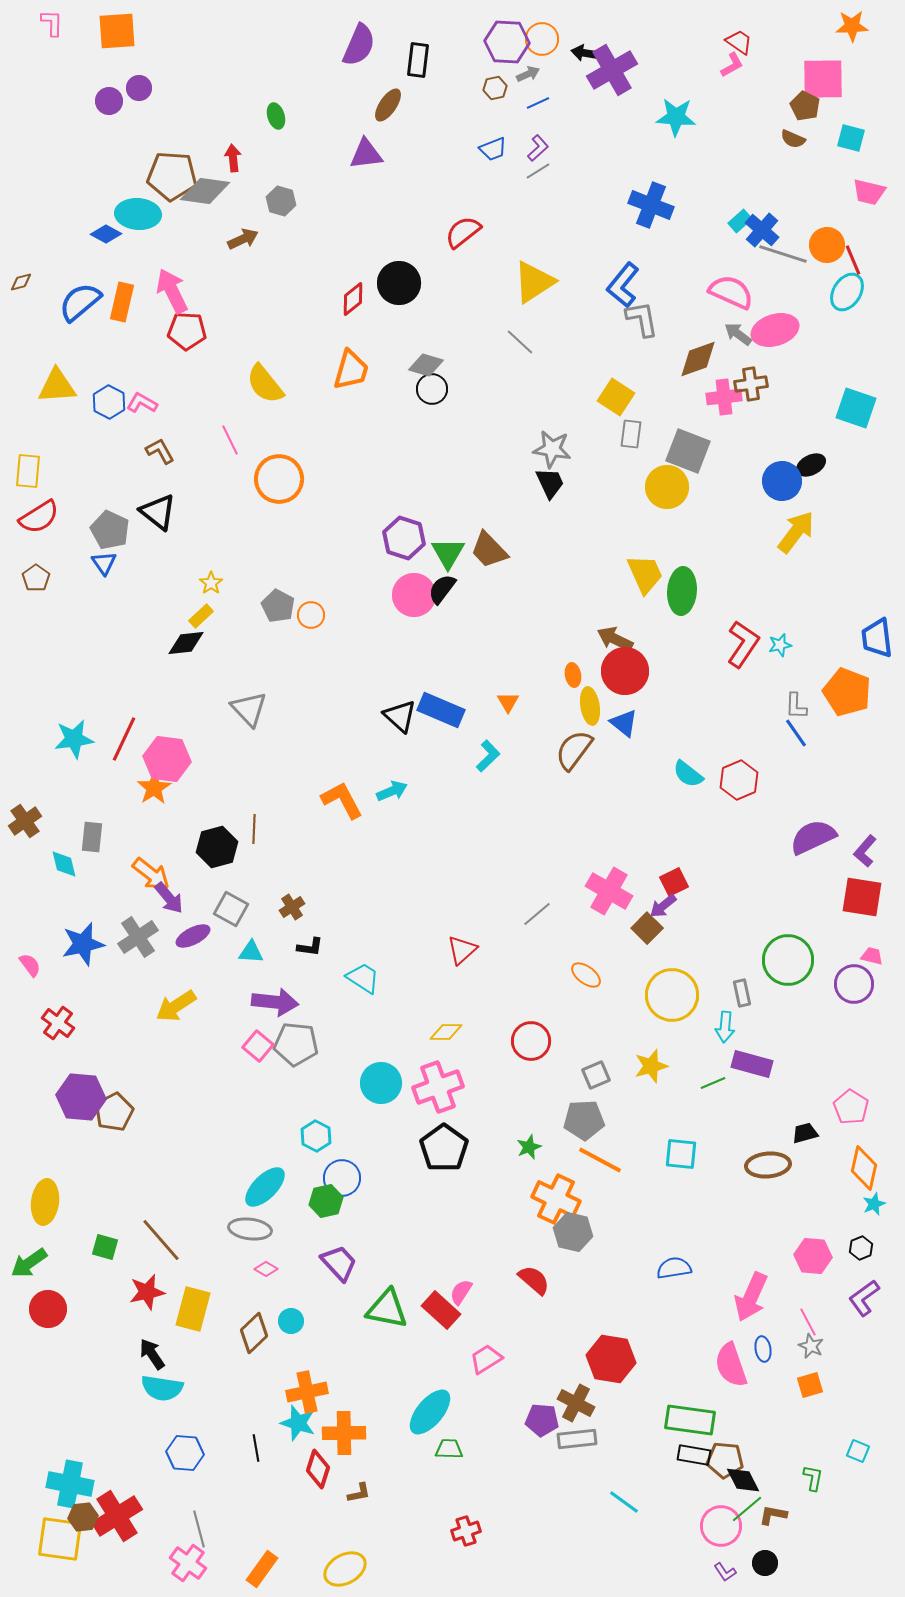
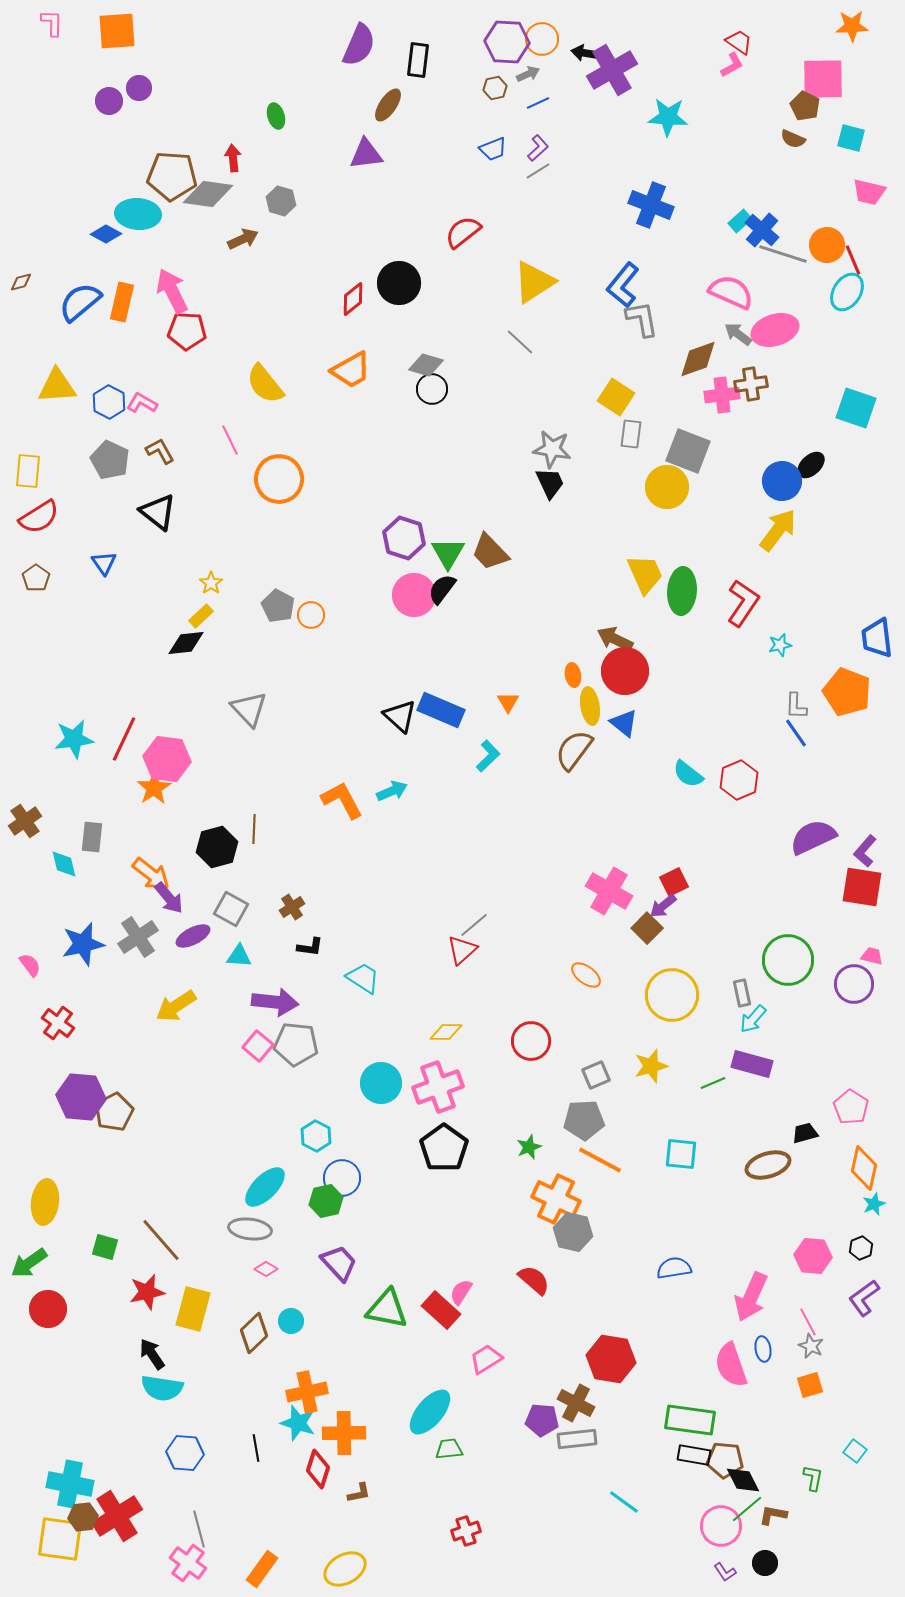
cyan star at (676, 117): moved 8 px left
gray diamond at (205, 191): moved 3 px right, 3 px down
orange trapezoid at (351, 370): rotated 45 degrees clockwise
pink cross at (724, 397): moved 2 px left, 2 px up
black ellipse at (811, 465): rotated 16 degrees counterclockwise
gray pentagon at (110, 530): moved 70 px up
yellow arrow at (796, 532): moved 18 px left, 2 px up
brown trapezoid at (489, 550): moved 1 px right, 2 px down
red L-shape at (743, 644): moved 41 px up
red square at (862, 897): moved 10 px up
gray line at (537, 914): moved 63 px left, 11 px down
cyan triangle at (251, 952): moved 12 px left, 4 px down
cyan arrow at (725, 1027): moved 28 px right, 8 px up; rotated 36 degrees clockwise
brown ellipse at (768, 1165): rotated 12 degrees counterclockwise
green trapezoid at (449, 1449): rotated 8 degrees counterclockwise
cyan square at (858, 1451): moved 3 px left; rotated 15 degrees clockwise
